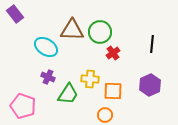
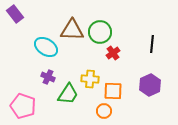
orange circle: moved 1 px left, 4 px up
